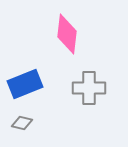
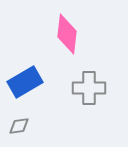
blue rectangle: moved 2 px up; rotated 8 degrees counterclockwise
gray diamond: moved 3 px left, 3 px down; rotated 20 degrees counterclockwise
